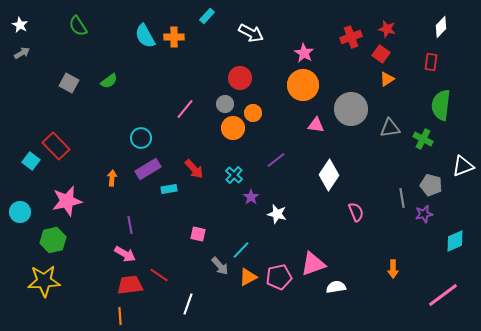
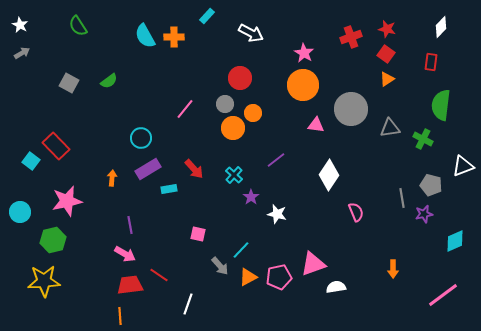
red square at (381, 54): moved 5 px right
